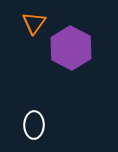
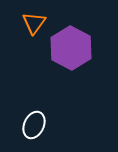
white ellipse: rotated 24 degrees clockwise
